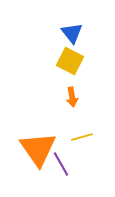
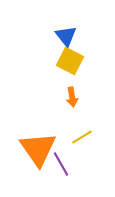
blue triangle: moved 6 px left, 3 px down
yellow line: rotated 15 degrees counterclockwise
